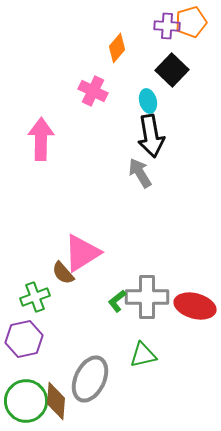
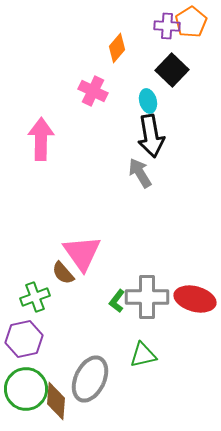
orange pentagon: rotated 16 degrees counterclockwise
pink triangle: rotated 33 degrees counterclockwise
green L-shape: rotated 15 degrees counterclockwise
red ellipse: moved 7 px up
green circle: moved 12 px up
